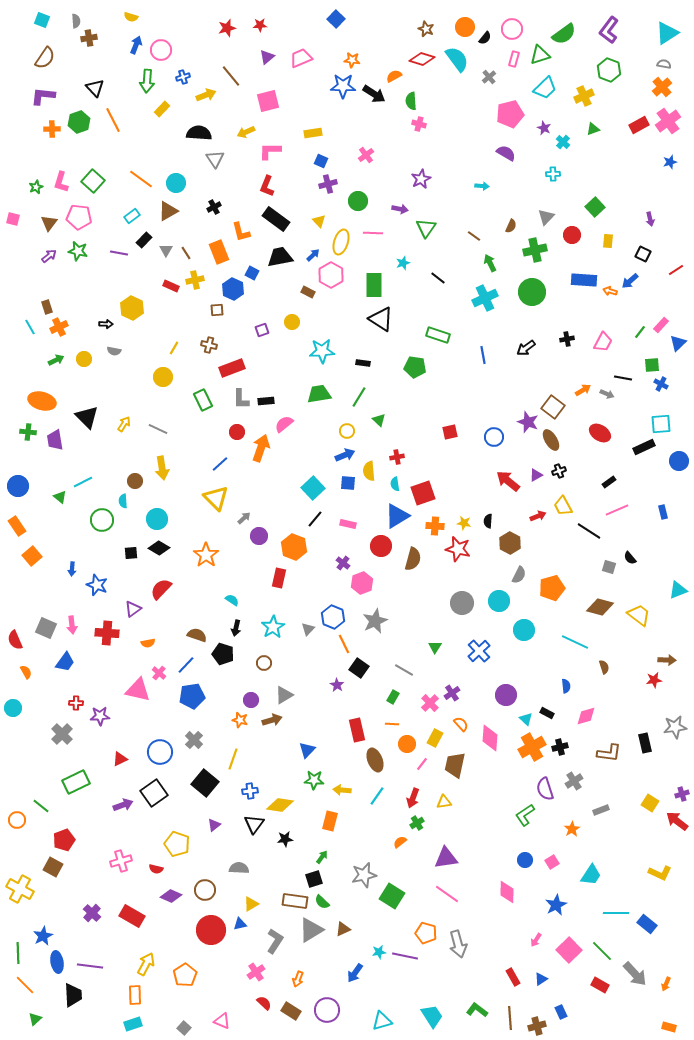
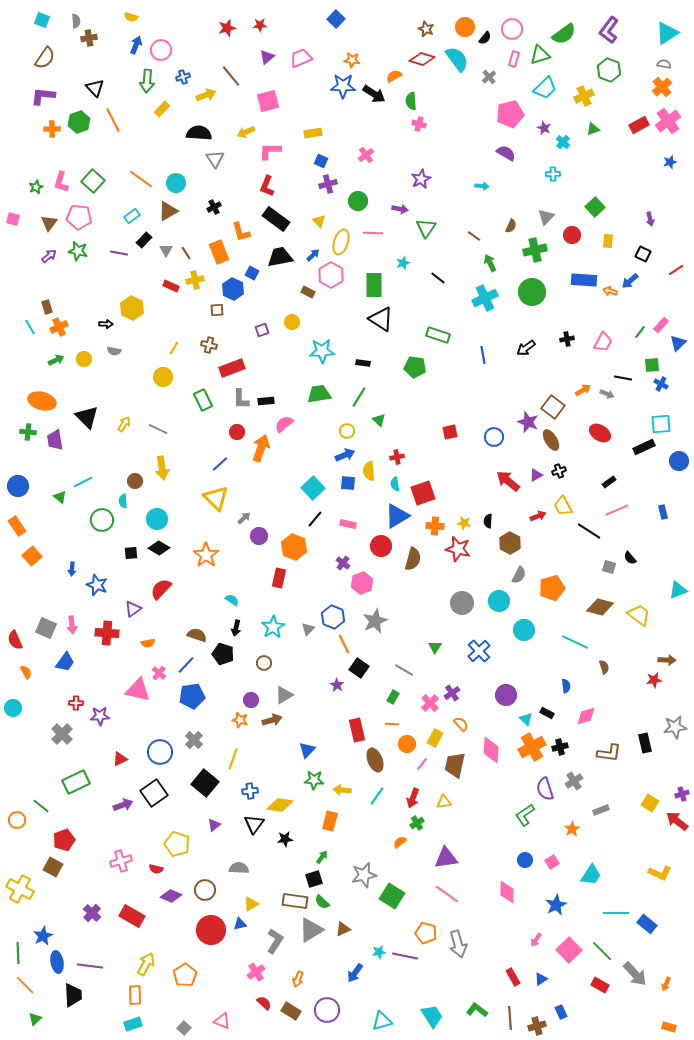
pink diamond at (490, 738): moved 1 px right, 12 px down
